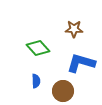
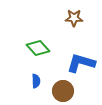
brown star: moved 11 px up
